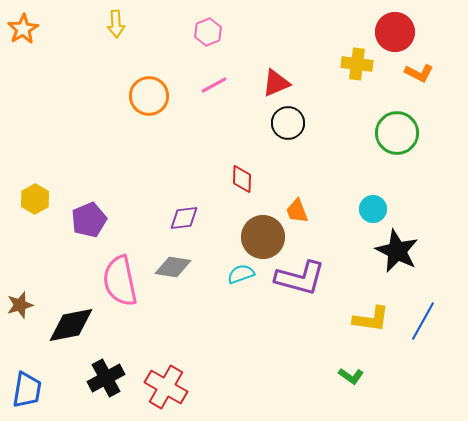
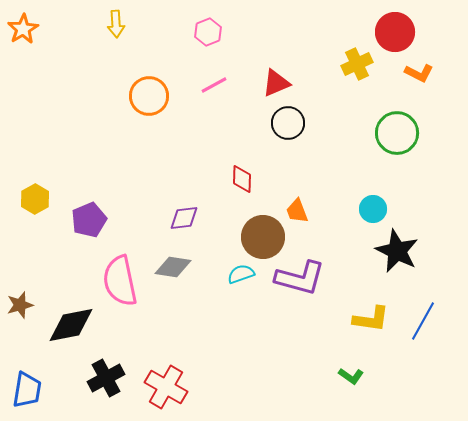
yellow cross: rotated 32 degrees counterclockwise
